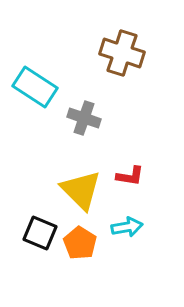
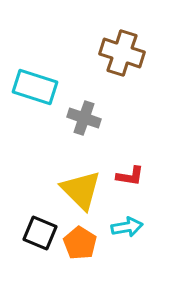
cyan rectangle: rotated 15 degrees counterclockwise
